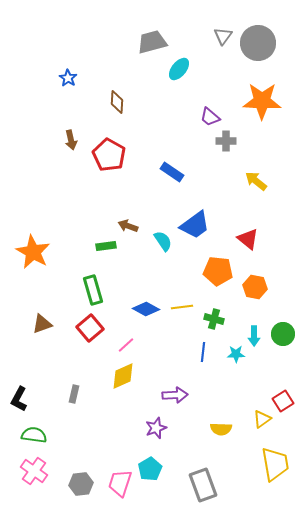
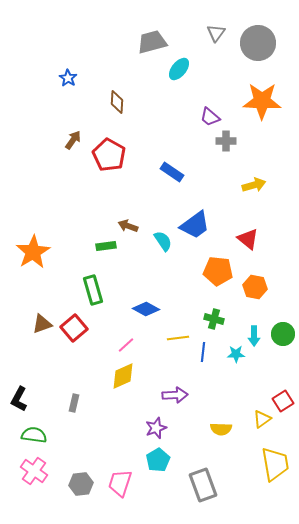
gray triangle at (223, 36): moved 7 px left, 3 px up
brown arrow at (71, 140): moved 2 px right; rotated 132 degrees counterclockwise
yellow arrow at (256, 181): moved 2 px left, 4 px down; rotated 125 degrees clockwise
orange star at (33, 252): rotated 12 degrees clockwise
yellow line at (182, 307): moved 4 px left, 31 px down
red square at (90, 328): moved 16 px left
gray rectangle at (74, 394): moved 9 px down
cyan pentagon at (150, 469): moved 8 px right, 9 px up
